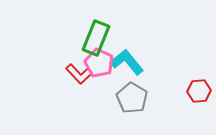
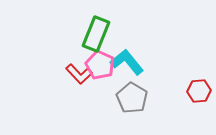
green rectangle: moved 4 px up
pink pentagon: moved 1 px right, 2 px down
